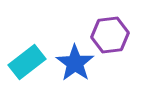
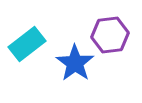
cyan rectangle: moved 18 px up
